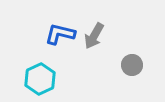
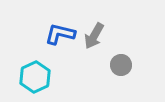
gray circle: moved 11 px left
cyan hexagon: moved 5 px left, 2 px up
